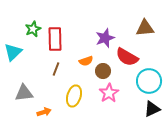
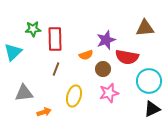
green star: rotated 21 degrees clockwise
purple star: moved 1 px right, 2 px down
red semicircle: rotated 20 degrees counterclockwise
orange semicircle: moved 6 px up
brown circle: moved 2 px up
pink star: rotated 18 degrees clockwise
